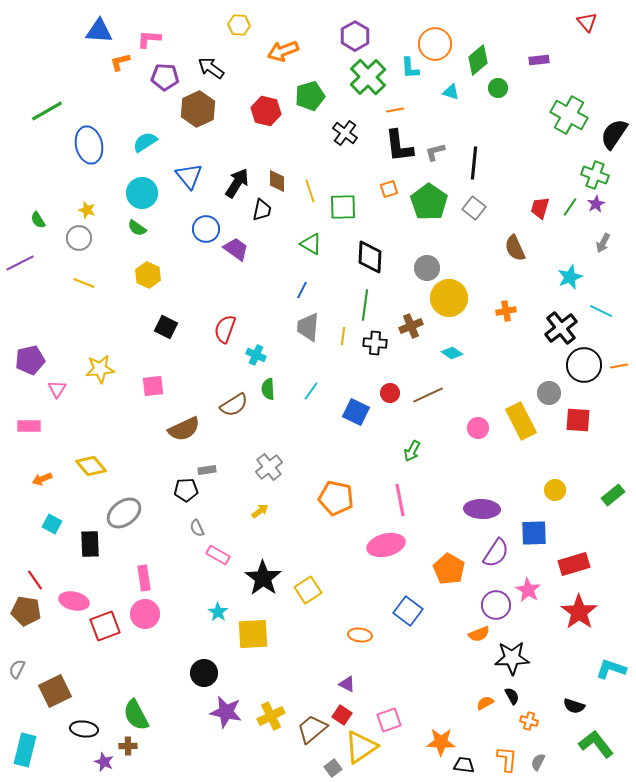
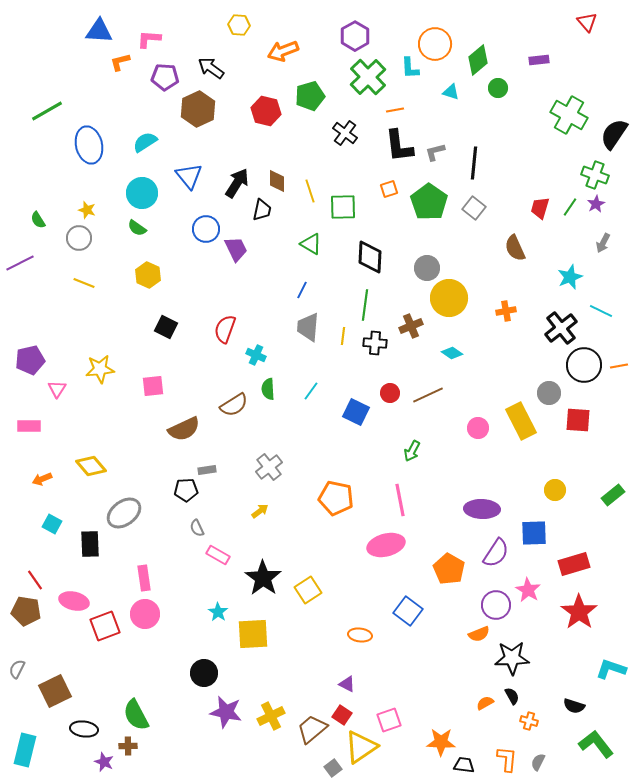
purple trapezoid at (236, 249): rotated 28 degrees clockwise
